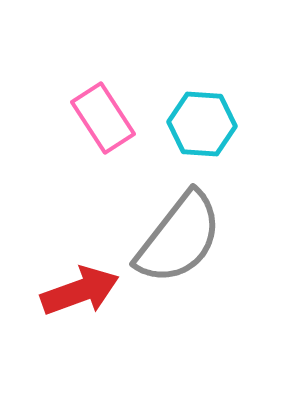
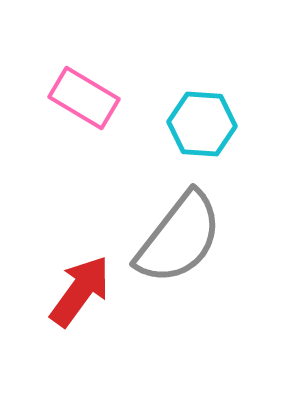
pink rectangle: moved 19 px left, 20 px up; rotated 26 degrees counterclockwise
red arrow: rotated 34 degrees counterclockwise
